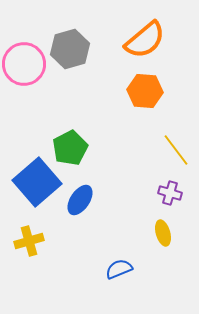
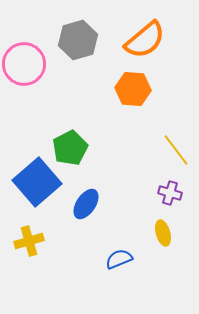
gray hexagon: moved 8 px right, 9 px up
orange hexagon: moved 12 px left, 2 px up
blue ellipse: moved 6 px right, 4 px down
blue semicircle: moved 10 px up
